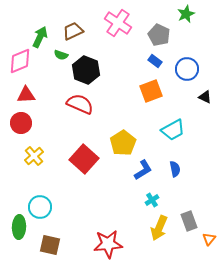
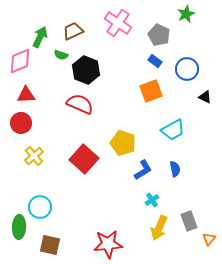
yellow pentagon: rotated 20 degrees counterclockwise
